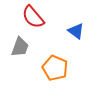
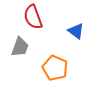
red semicircle: rotated 20 degrees clockwise
